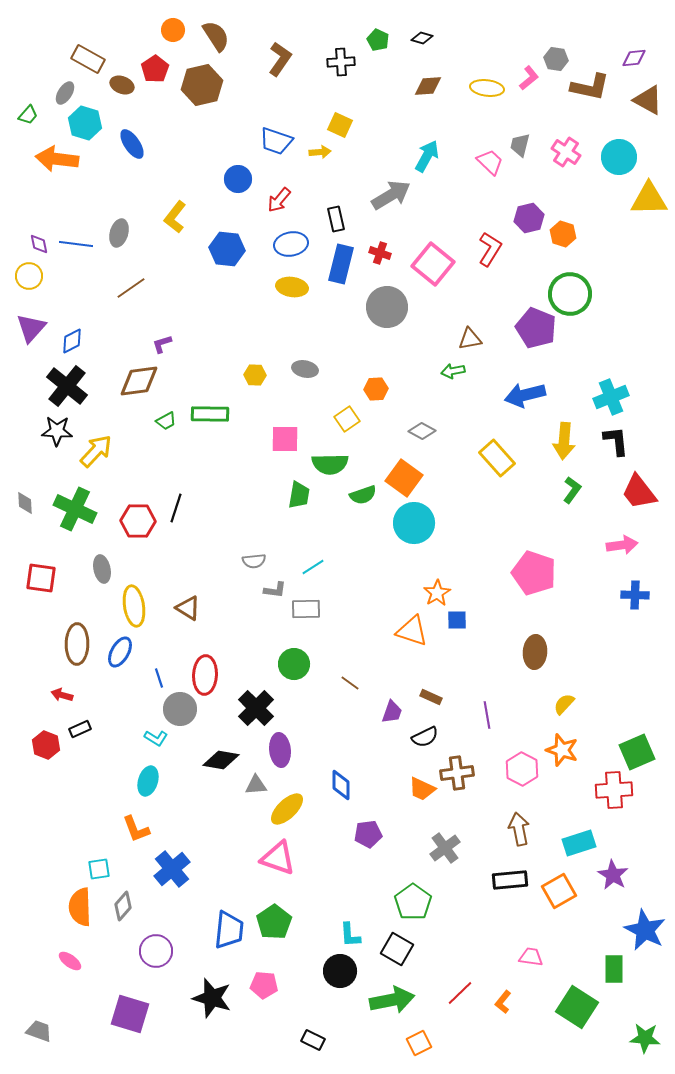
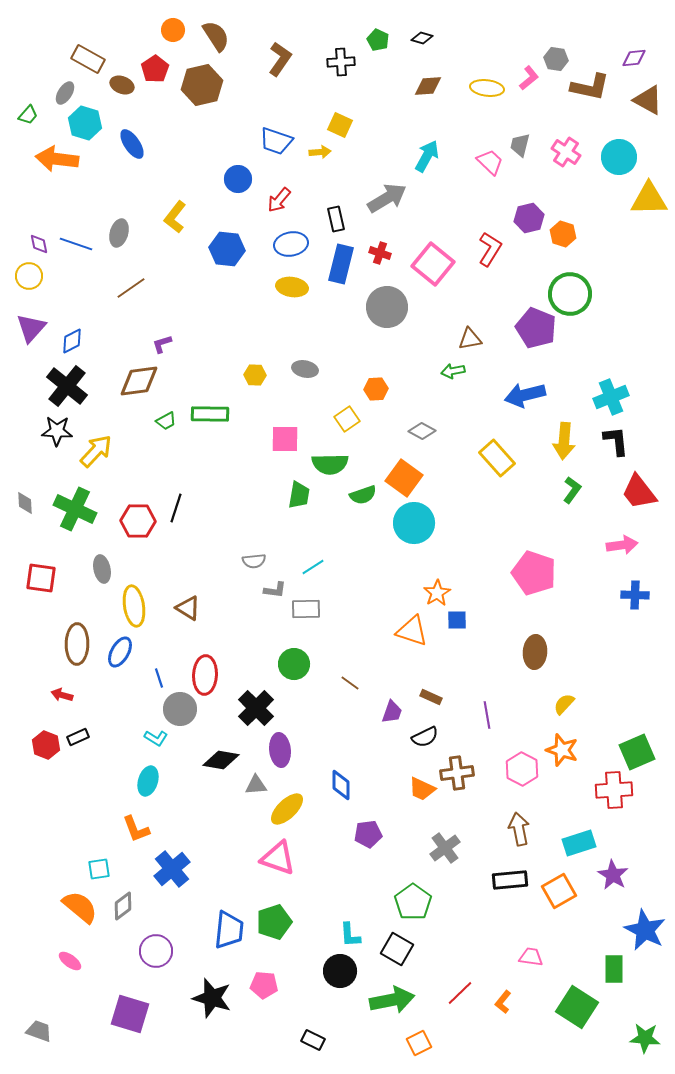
gray arrow at (391, 195): moved 4 px left, 3 px down
blue line at (76, 244): rotated 12 degrees clockwise
black rectangle at (80, 729): moved 2 px left, 8 px down
gray diamond at (123, 906): rotated 12 degrees clockwise
orange semicircle at (80, 907): rotated 132 degrees clockwise
green pentagon at (274, 922): rotated 16 degrees clockwise
